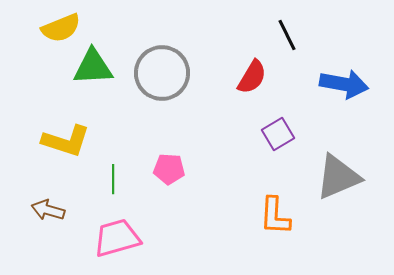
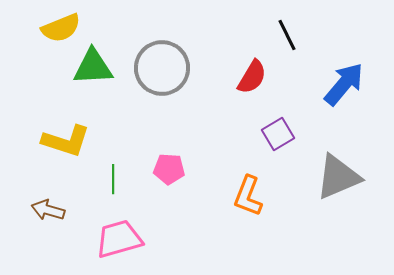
gray circle: moved 5 px up
blue arrow: rotated 60 degrees counterclockwise
orange L-shape: moved 27 px left, 20 px up; rotated 18 degrees clockwise
pink trapezoid: moved 2 px right, 1 px down
